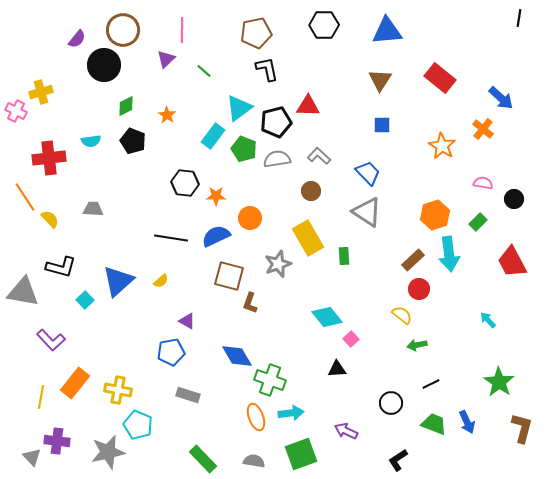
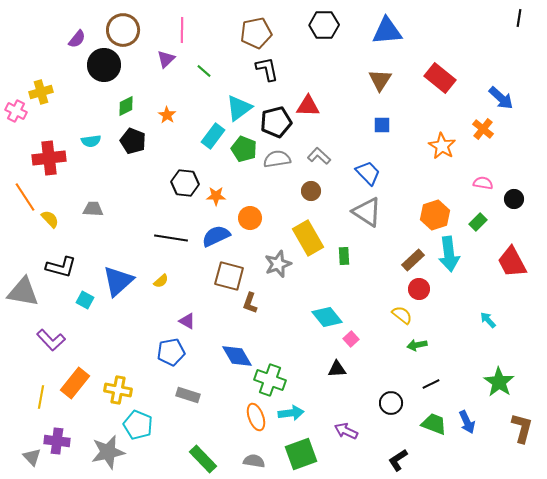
cyan square at (85, 300): rotated 18 degrees counterclockwise
